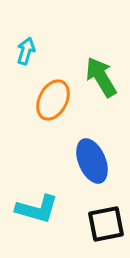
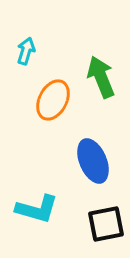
green arrow: rotated 9 degrees clockwise
blue ellipse: moved 1 px right
